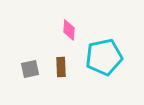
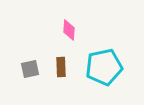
cyan pentagon: moved 10 px down
